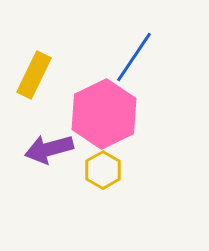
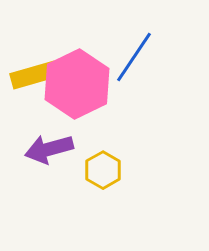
yellow rectangle: rotated 48 degrees clockwise
pink hexagon: moved 27 px left, 30 px up
